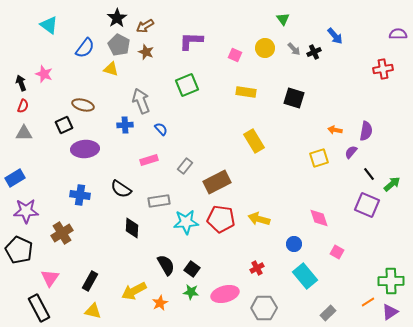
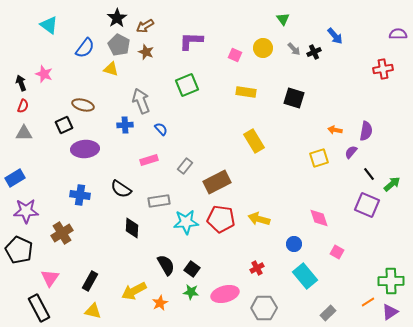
yellow circle at (265, 48): moved 2 px left
